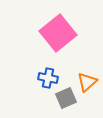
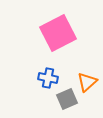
pink square: rotated 12 degrees clockwise
gray square: moved 1 px right, 1 px down
